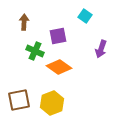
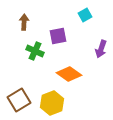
cyan square: moved 1 px up; rotated 24 degrees clockwise
orange diamond: moved 10 px right, 7 px down
brown square: rotated 20 degrees counterclockwise
